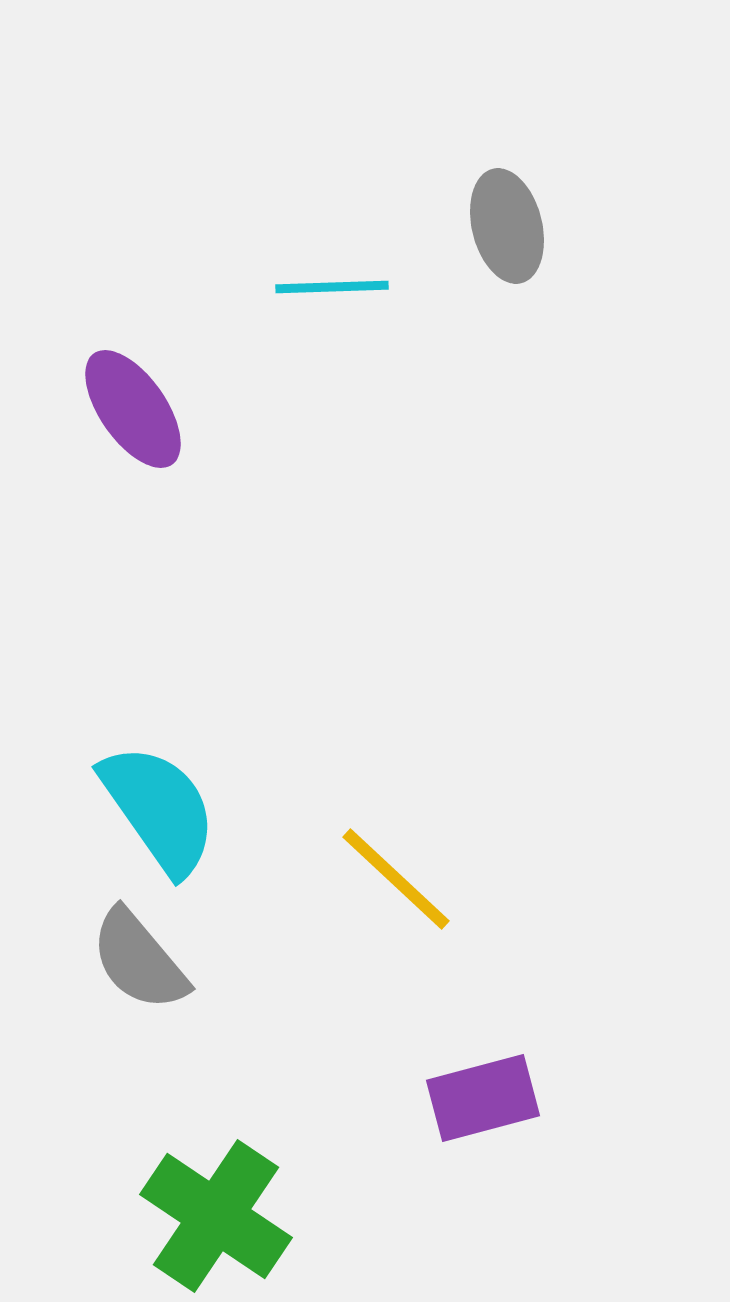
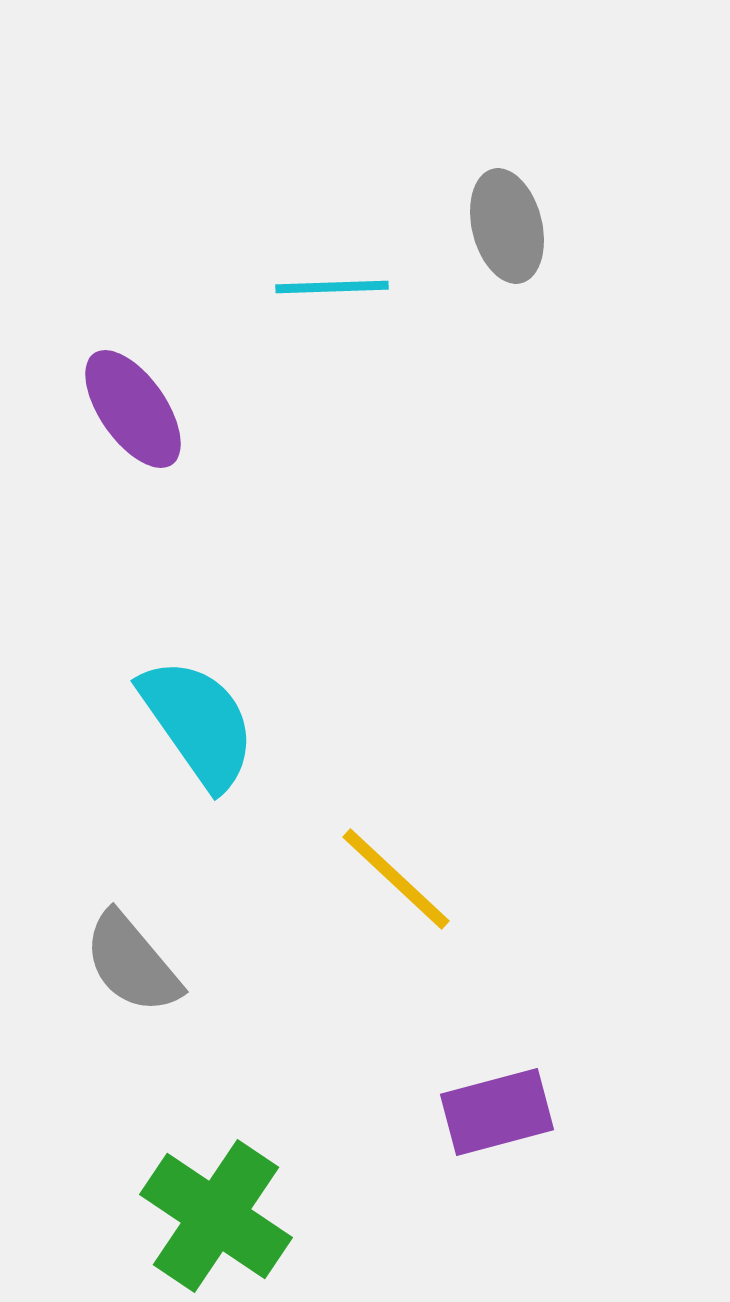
cyan semicircle: moved 39 px right, 86 px up
gray semicircle: moved 7 px left, 3 px down
purple rectangle: moved 14 px right, 14 px down
